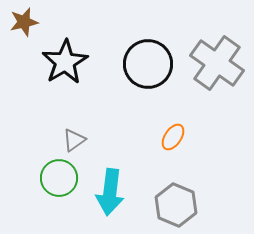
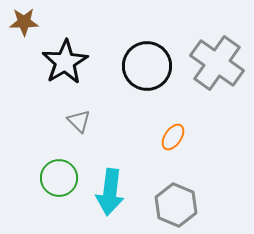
brown star: rotated 12 degrees clockwise
black circle: moved 1 px left, 2 px down
gray triangle: moved 5 px right, 19 px up; rotated 40 degrees counterclockwise
